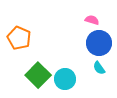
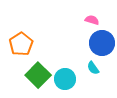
orange pentagon: moved 2 px right, 6 px down; rotated 15 degrees clockwise
blue circle: moved 3 px right
cyan semicircle: moved 6 px left
